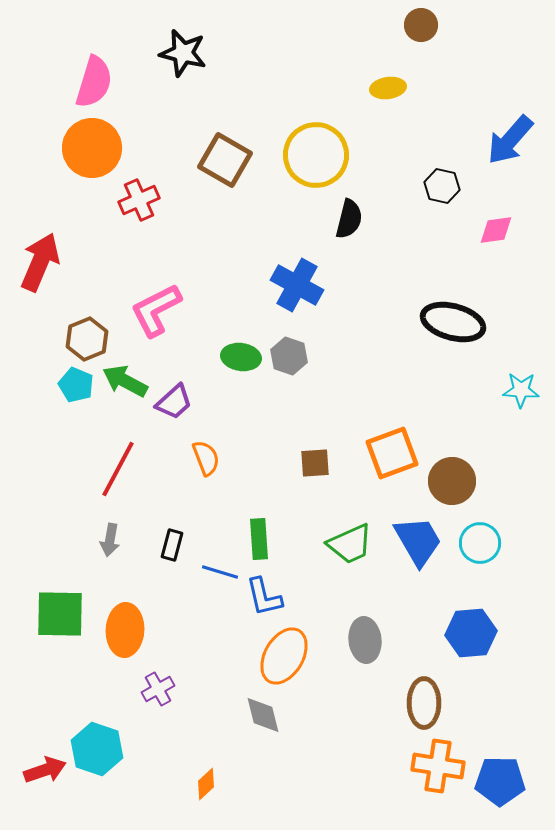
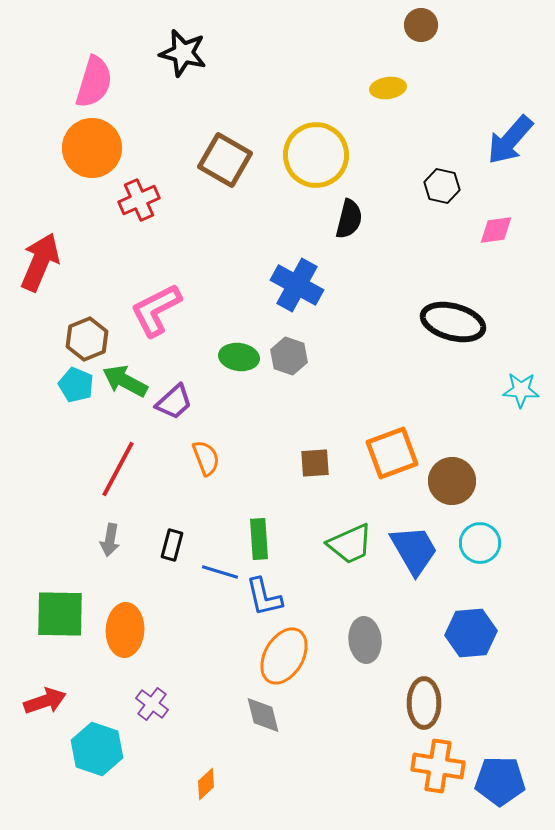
green ellipse at (241, 357): moved 2 px left
blue trapezoid at (418, 541): moved 4 px left, 9 px down
purple cross at (158, 689): moved 6 px left, 15 px down; rotated 24 degrees counterclockwise
red arrow at (45, 770): moved 69 px up
